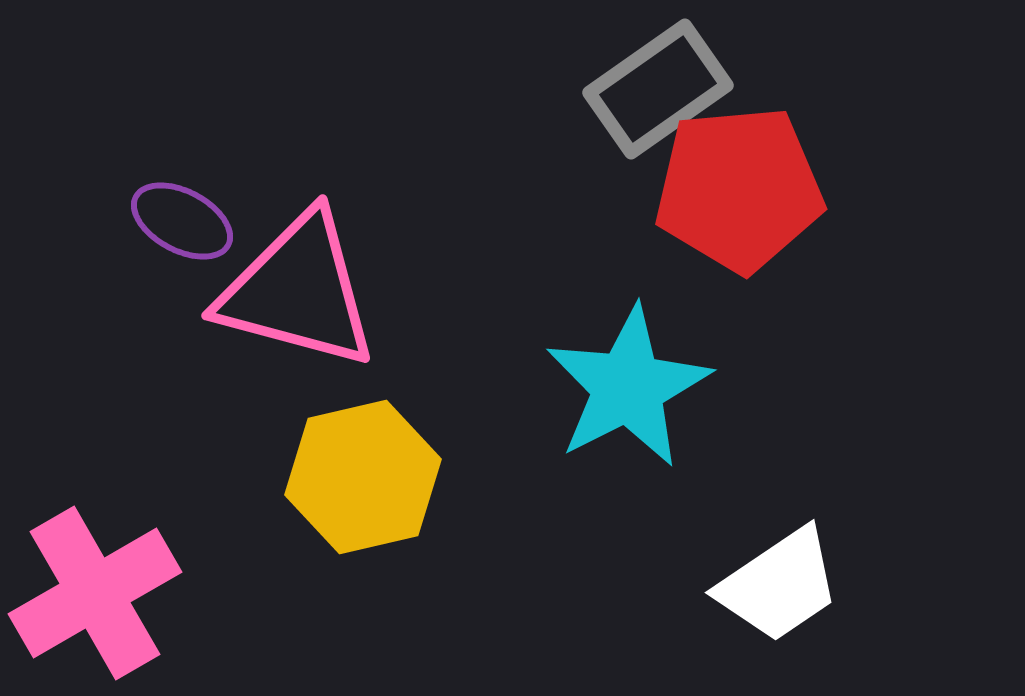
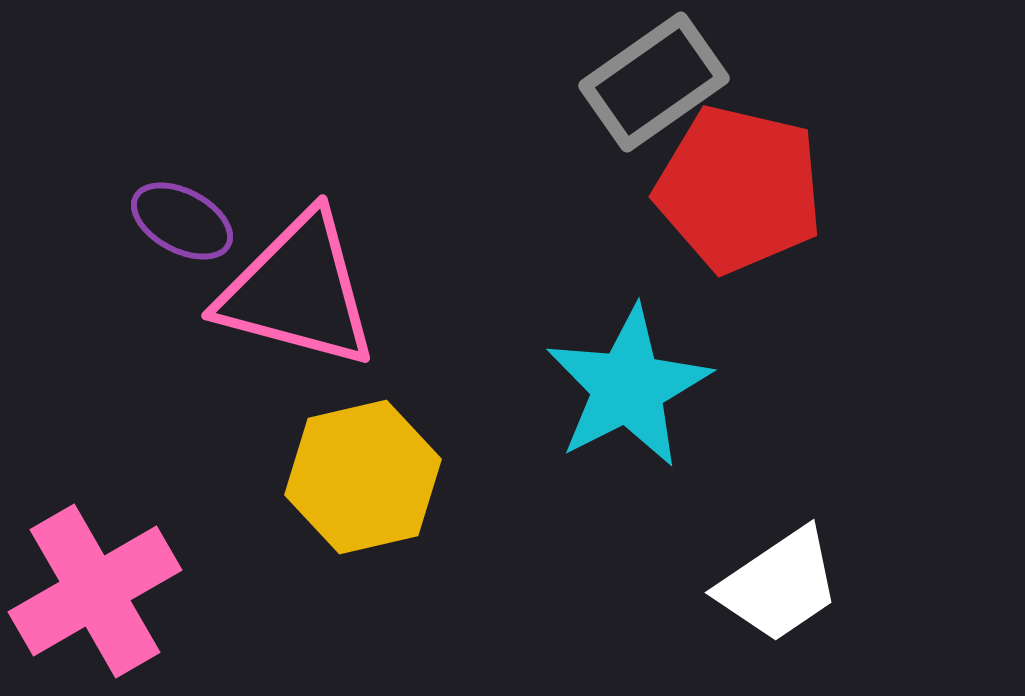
gray rectangle: moved 4 px left, 7 px up
red pentagon: rotated 18 degrees clockwise
pink cross: moved 2 px up
